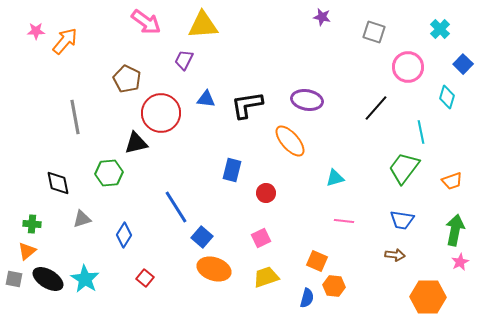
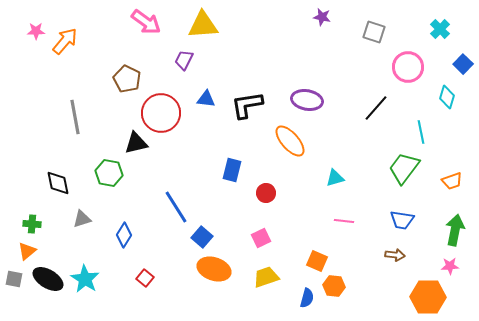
green hexagon at (109, 173): rotated 16 degrees clockwise
pink star at (460, 262): moved 10 px left, 4 px down; rotated 24 degrees clockwise
